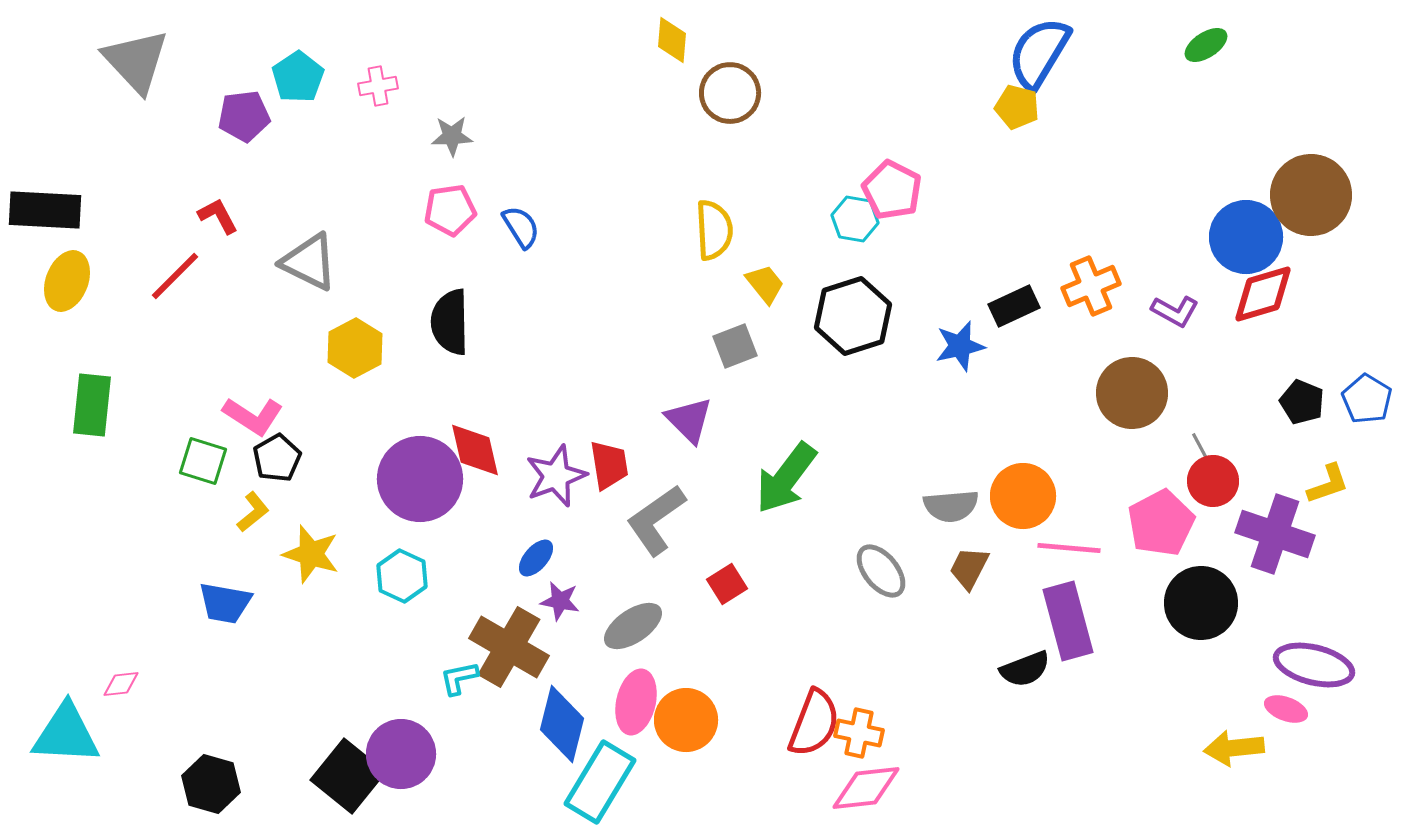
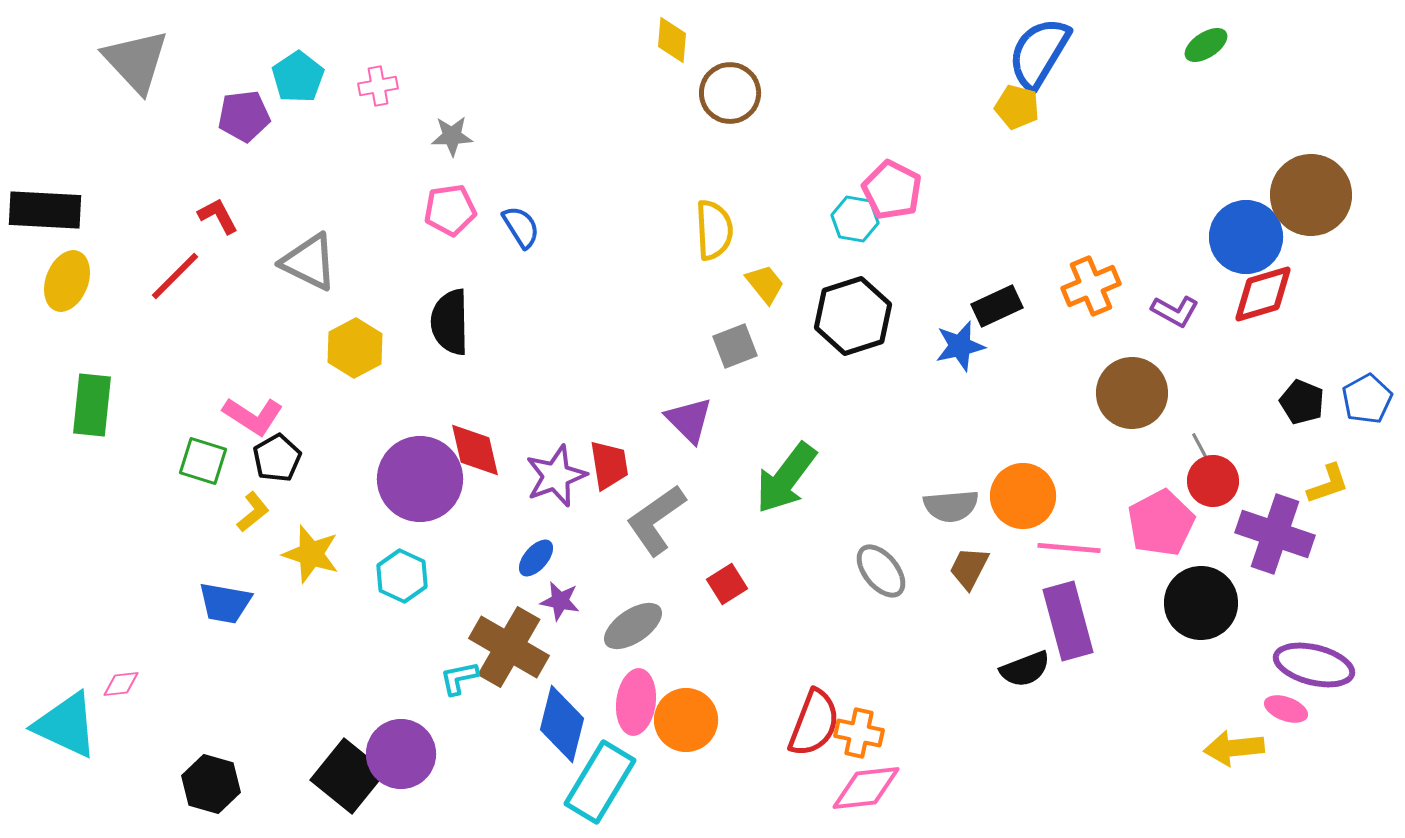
black rectangle at (1014, 306): moved 17 px left
blue pentagon at (1367, 399): rotated 12 degrees clockwise
pink ellipse at (636, 702): rotated 6 degrees counterclockwise
cyan triangle at (66, 734): moved 9 px up; rotated 22 degrees clockwise
